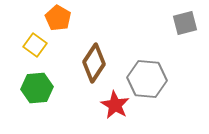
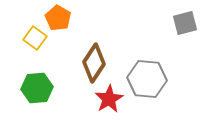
yellow square: moved 7 px up
red star: moved 6 px left, 6 px up; rotated 12 degrees clockwise
